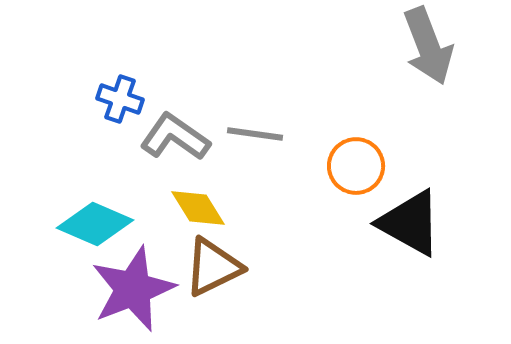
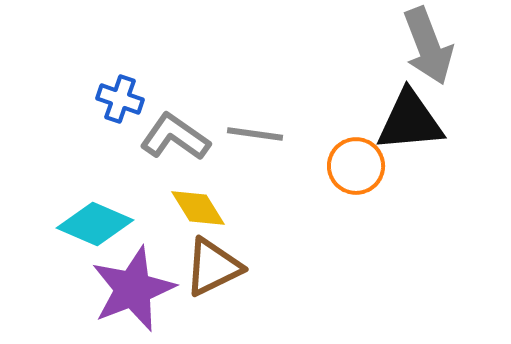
black triangle: moved 102 px up; rotated 34 degrees counterclockwise
